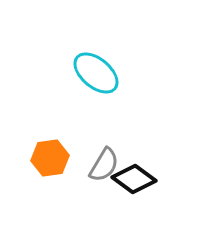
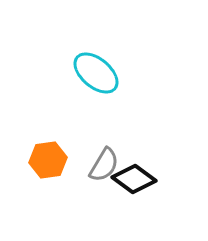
orange hexagon: moved 2 px left, 2 px down
